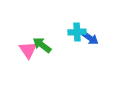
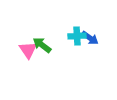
cyan cross: moved 4 px down
